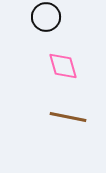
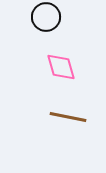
pink diamond: moved 2 px left, 1 px down
